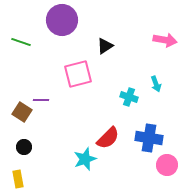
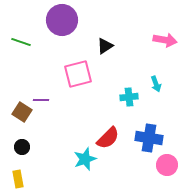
cyan cross: rotated 24 degrees counterclockwise
black circle: moved 2 px left
